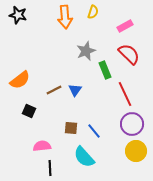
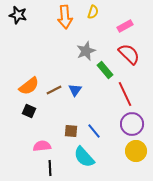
green rectangle: rotated 18 degrees counterclockwise
orange semicircle: moved 9 px right, 6 px down
brown square: moved 3 px down
